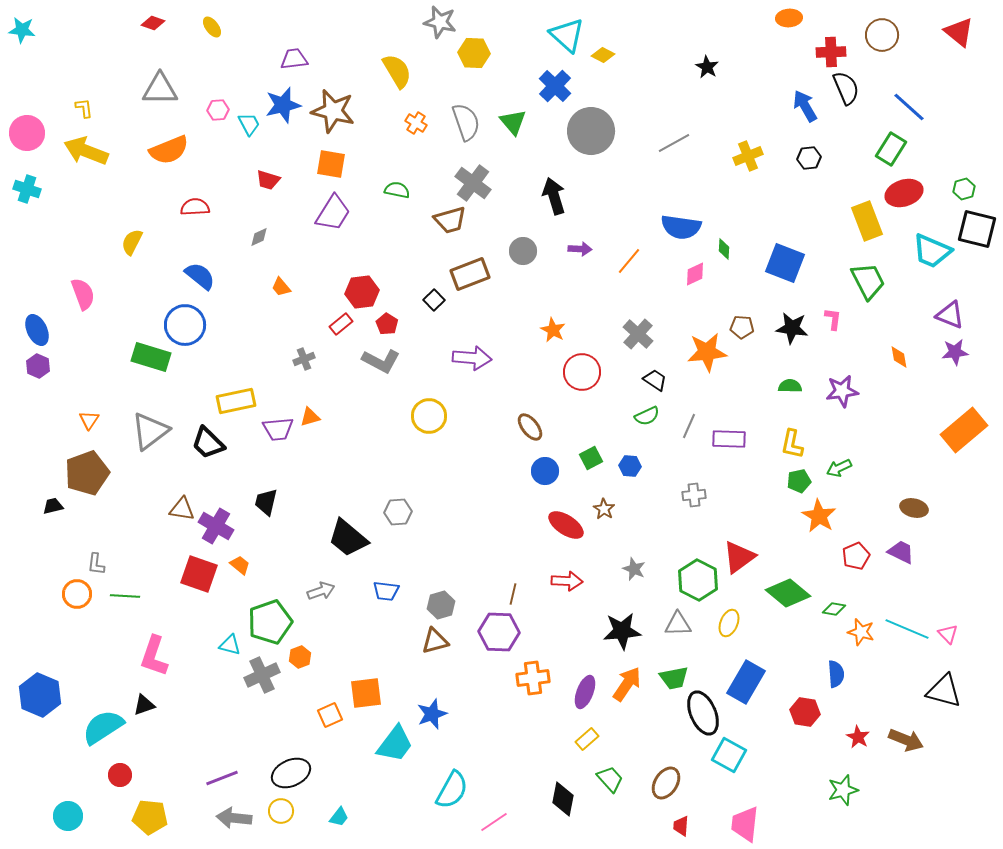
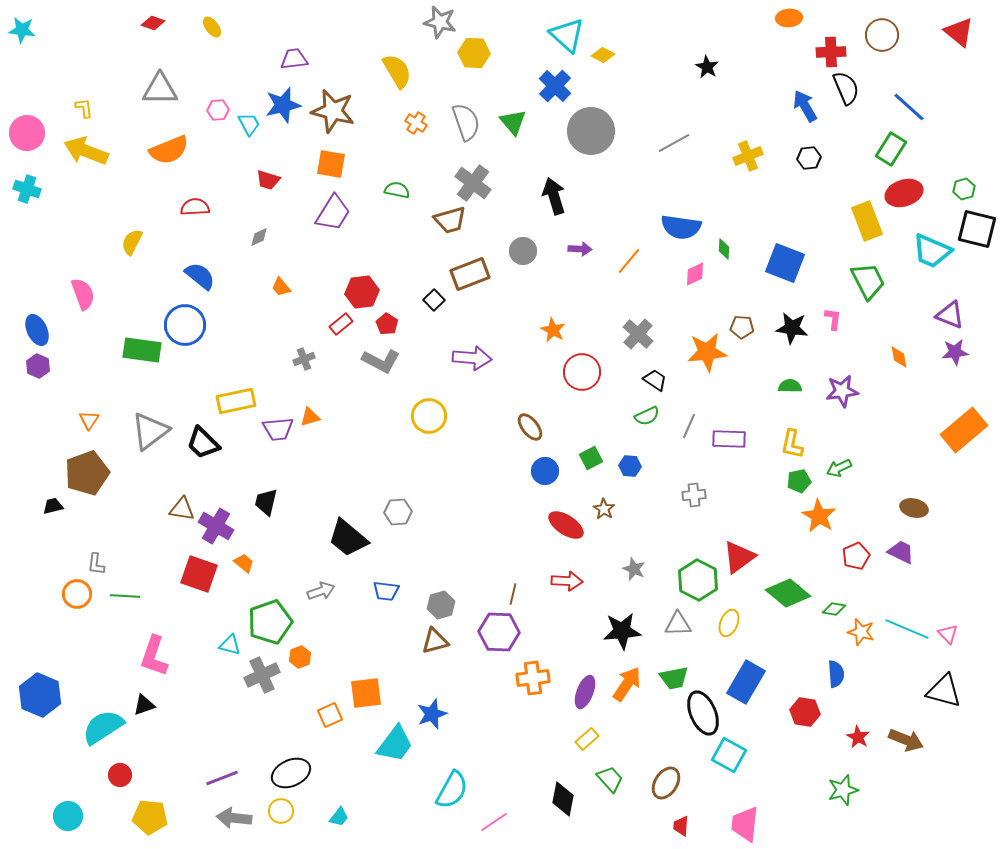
green rectangle at (151, 357): moved 9 px left, 7 px up; rotated 9 degrees counterclockwise
black trapezoid at (208, 443): moved 5 px left
orange trapezoid at (240, 565): moved 4 px right, 2 px up
